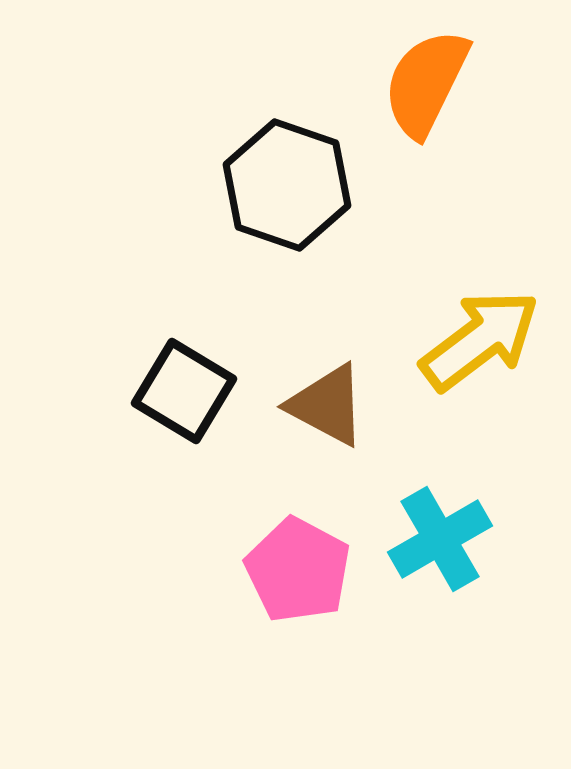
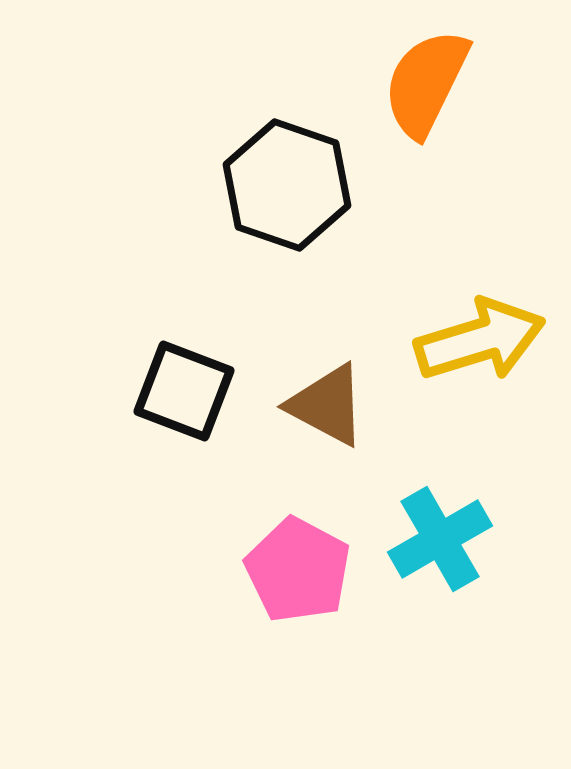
yellow arrow: rotated 20 degrees clockwise
black square: rotated 10 degrees counterclockwise
